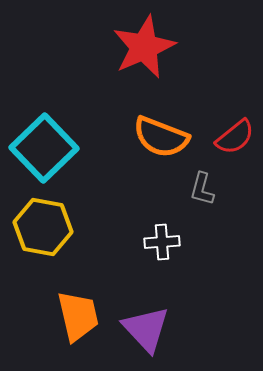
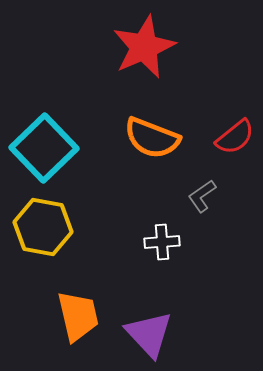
orange semicircle: moved 9 px left, 1 px down
gray L-shape: moved 7 px down; rotated 40 degrees clockwise
purple triangle: moved 3 px right, 5 px down
